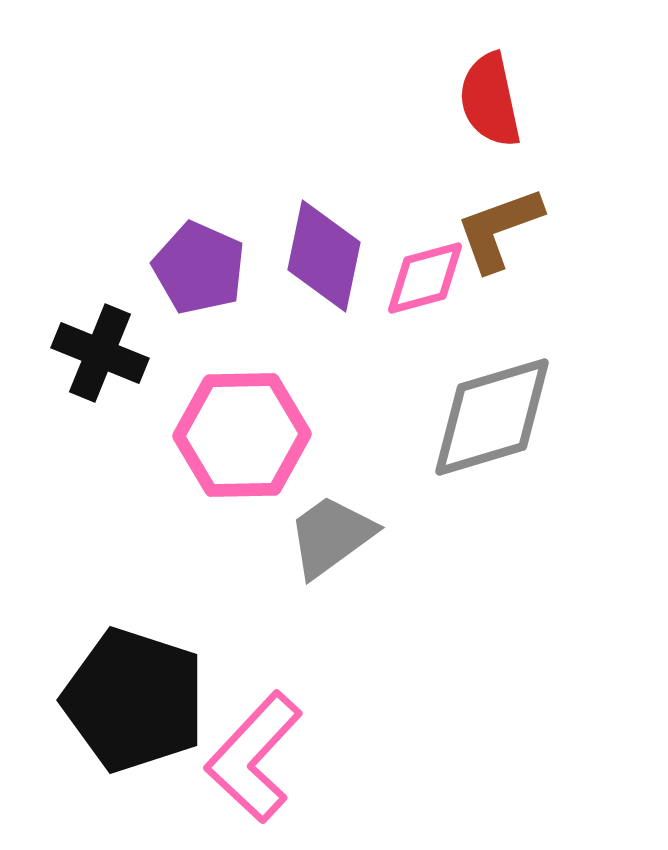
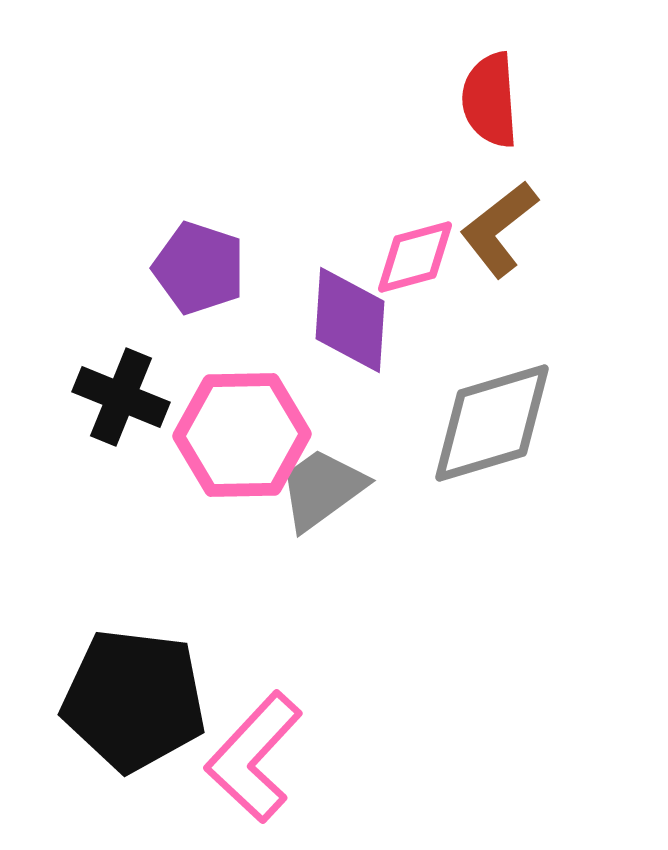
red semicircle: rotated 8 degrees clockwise
brown L-shape: rotated 18 degrees counterclockwise
purple diamond: moved 26 px right, 64 px down; rotated 8 degrees counterclockwise
purple pentagon: rotated 6 degrees counterclockwise
pink diamond: moved 10 px left, 21 px up
black cross: moved 21 px right, 44 px down
gray diamond: moved 6 px down
gray trapezoid: moved 9 px left, 47 px up
black pentagon: rotated 11 degrees counterclockwise
